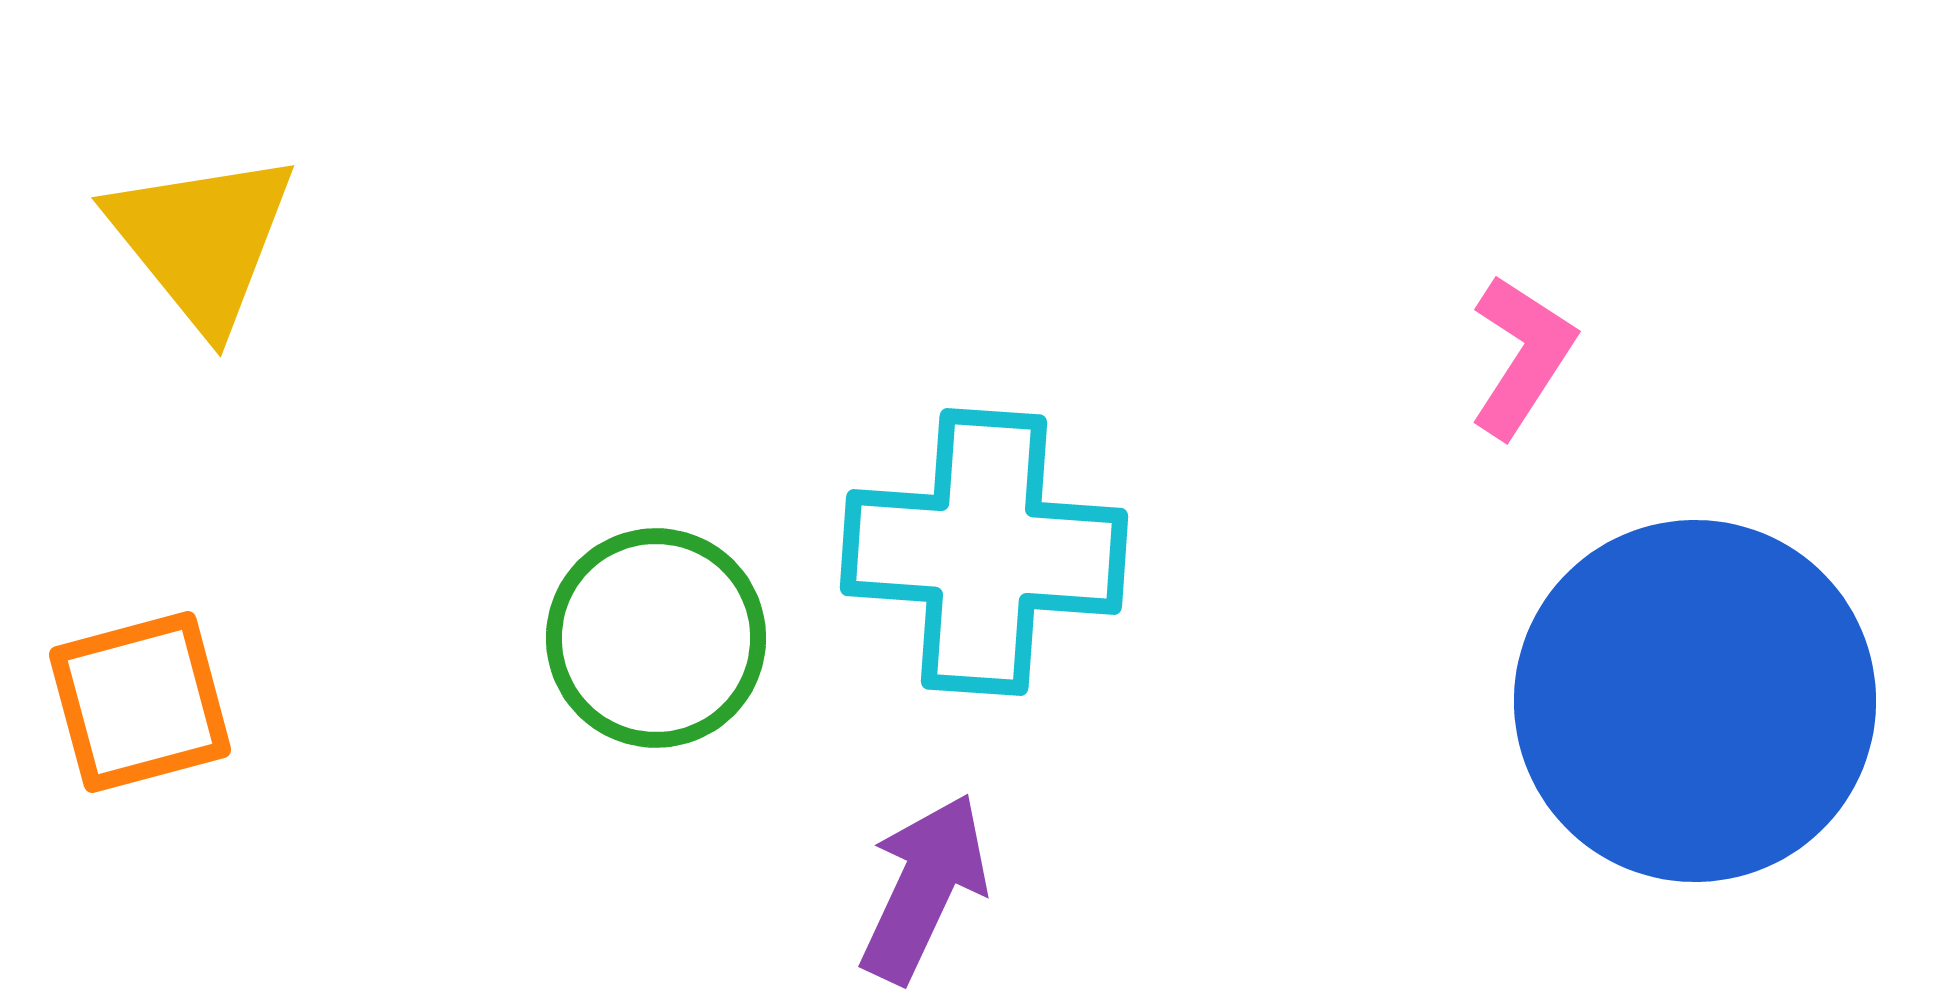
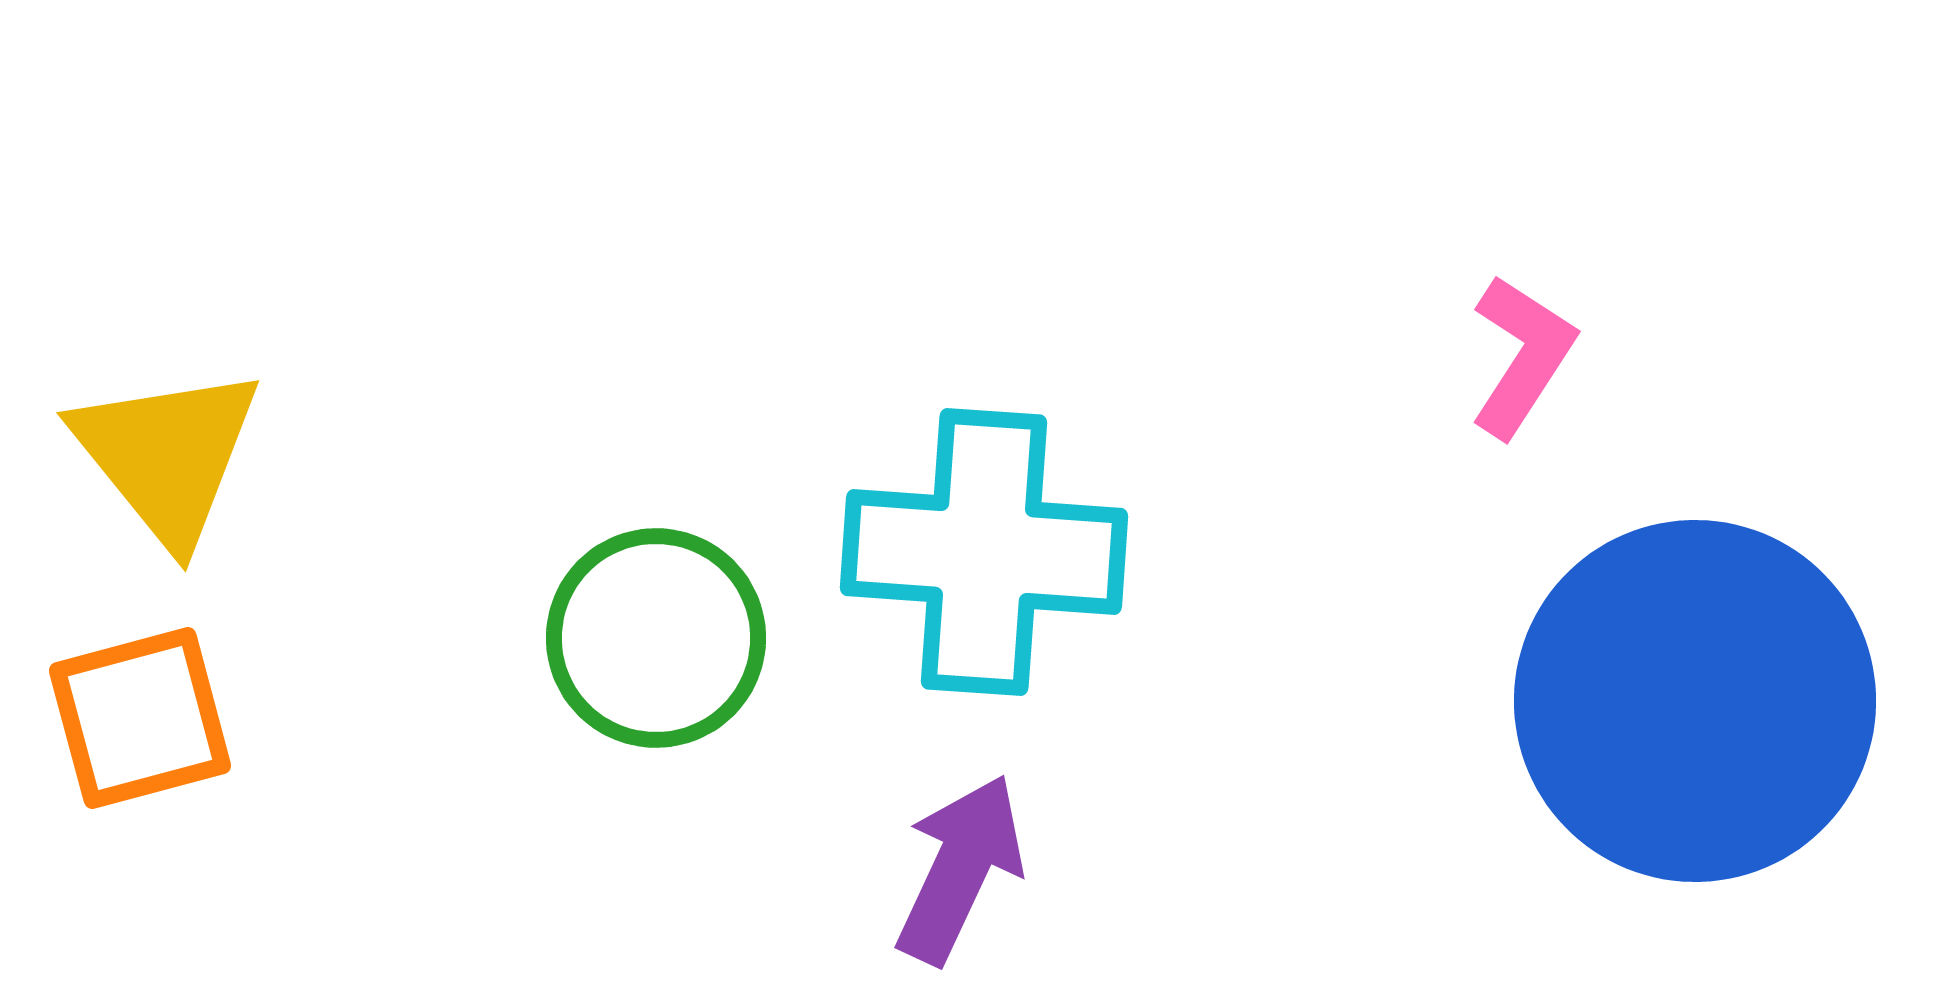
yellow triangle: moved 35 px left, 215 px down
orange square: moved 16 px down
purple arrow: moved 36 px right, 19 px up
